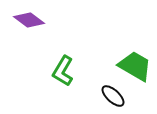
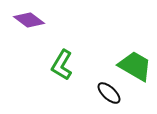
green L-shape: moved 1 px left, 6 px up
black ellipse: moved 4 px left, 3 px up
